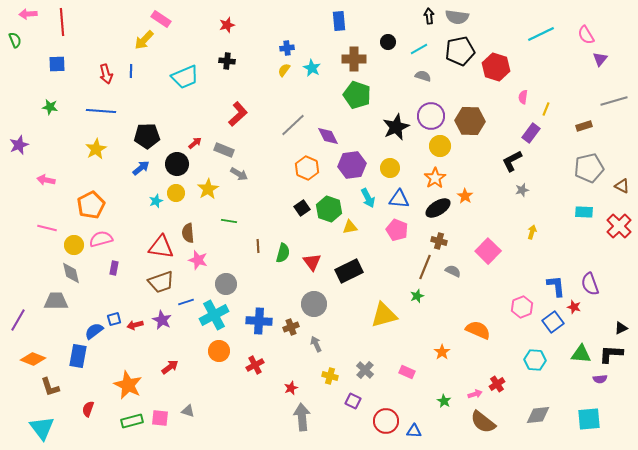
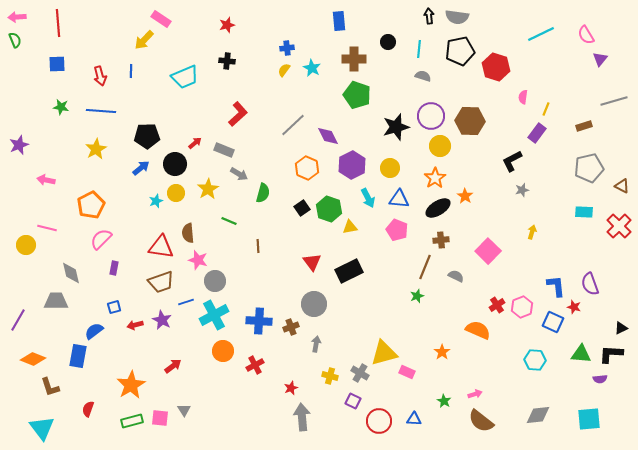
pink arrow at (28, 14): moved 11 px left, 3 px down
red line at (62, 22): moved 4 px left, 1 px down
cyan line at (419, 49): rotated 54 degrees counterclockwise
red arrow at (106, 74): moved 6 px left, 2 px down
green star at (50, 107): moved 11 px right
black star at (396, 127): rotated 8 degrees clockwise
purple rectangle at (531, 133): moved 6 px right
black circle at (177, 164): moved 2 px left
purple hexagon at (352, 165): rotated 20 degrees counterclockwise
green line at (229, 221): rotated 14 degrees clockwise
pink semicircle at (101, 239): rotated 30 degrees counterclockwise
brown cross at (439, 241): moved 2 px right, 1 px up; rotated 21 degrees counterclockwise
yellow circle at (74, 245): moved 48 px left
green semicircle at (283, 253): moved 20 px left, 60 px up
gray semicircle at (453, 271): moved 3 px right, 5 px down
gray circle at (226, 284): moved 11 px left, 3 px up
yellow triangle at (384, 315): moved 38 px down
blue square at (114, 319): moved 12 px up
blue square at (553, 322): rotated 30 degrees counterclockwise
gray arrow at (316, 344): rotated 35 degrees clockwise
orange circle at (219, 351): moved 4 px right
red arrow at (170, 367): moved 3 px right, 1 px up
gray cross at (365, 370): moved 5 px left, 3 px down; rotated 12 degrees counterclockwise
red cross at (497, 384): moved 79 px up
orange star at (128, 385): moved 3 px right; rotated 16 degrees clockwise
gray triangle at (188, 411): moved 4 px left, 1 px up; rotated 40 degrees clockwise
red circle at (386, 421): moved 7 px left
brown semicircle at (483, 422): moved 2 px left, 1 px up
blue triangle at (414, 431): moved 12 px up
